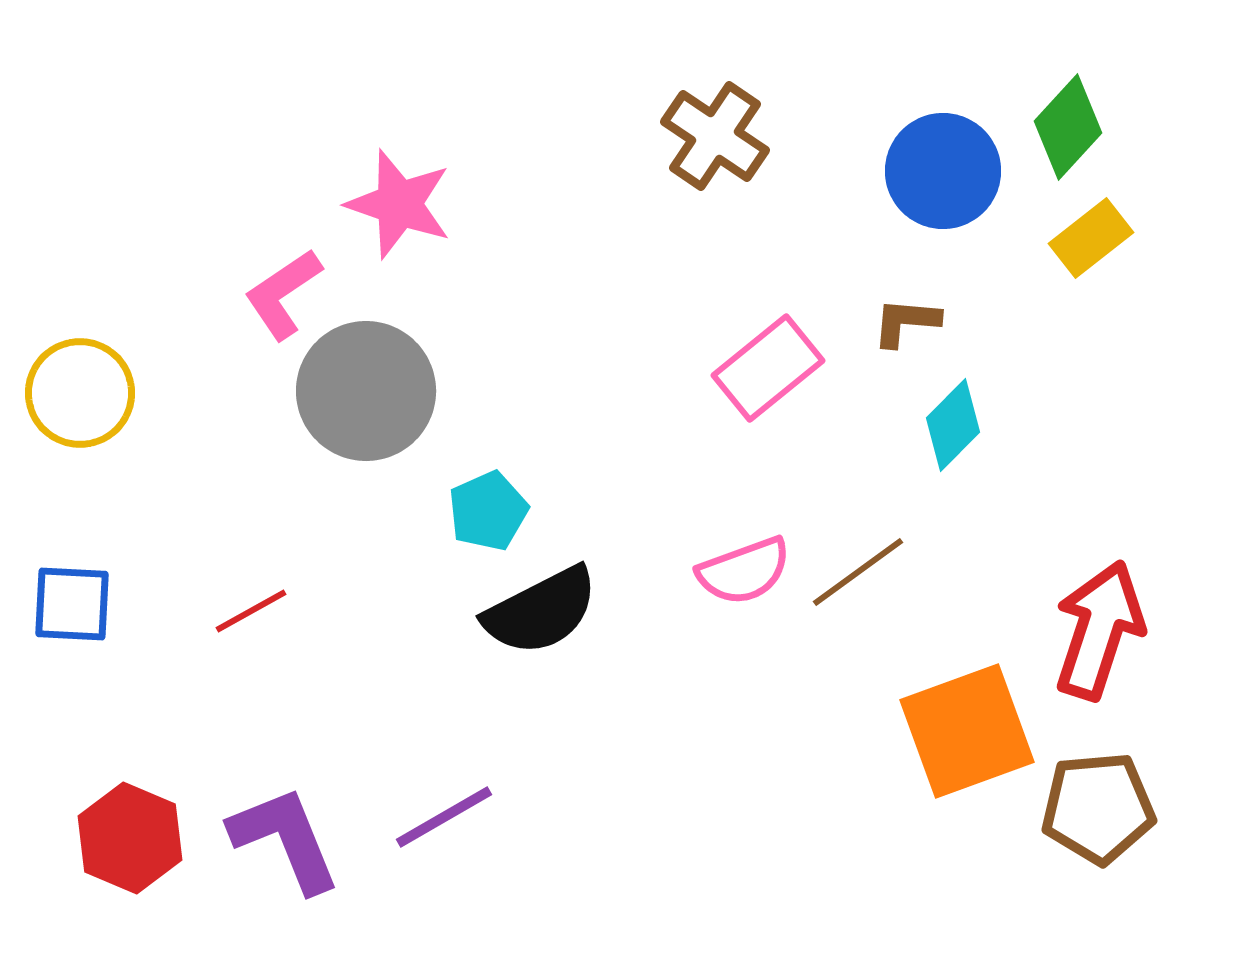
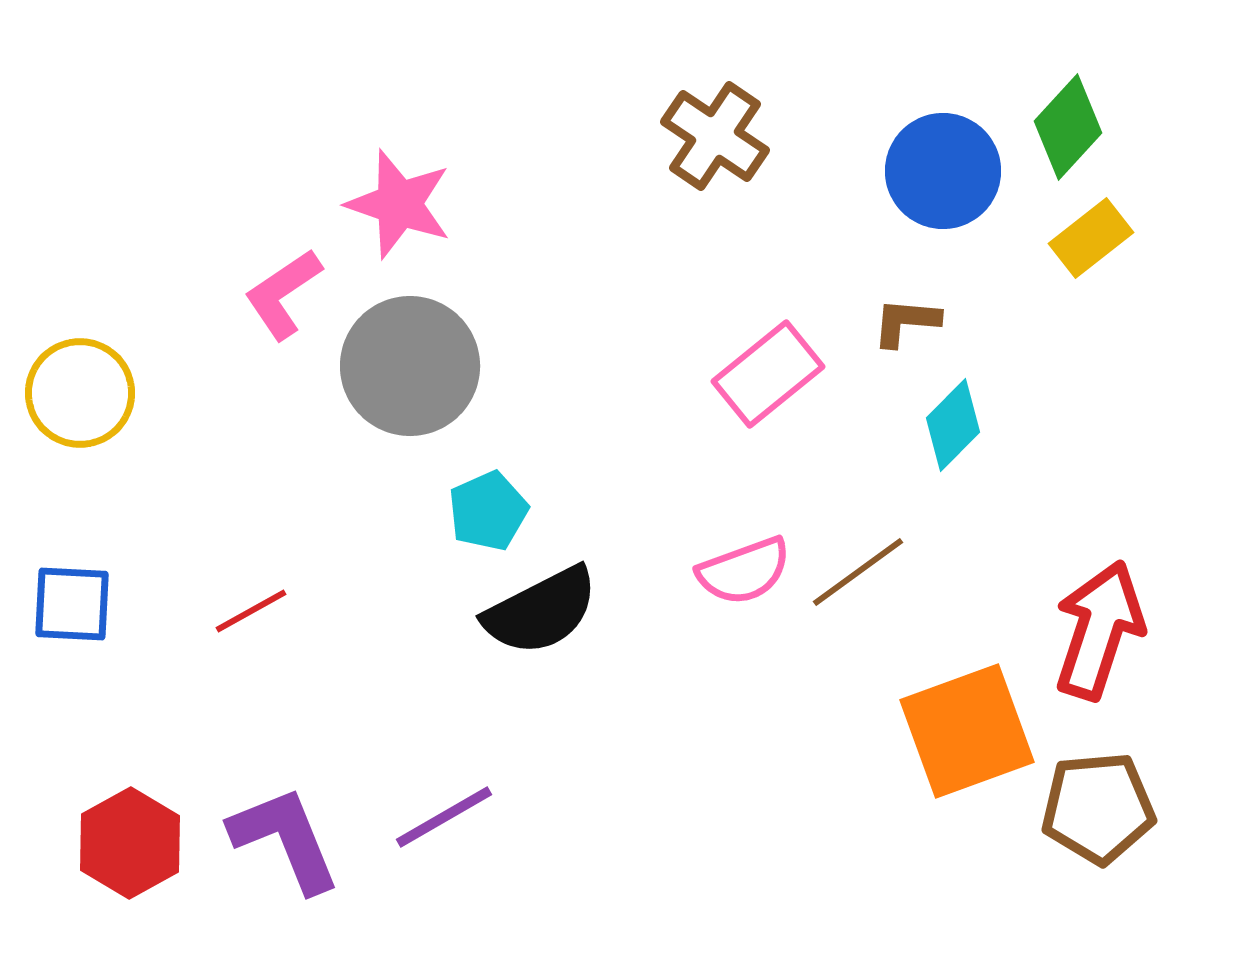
pink rectangle: moved 6 px down
gray circle: moved 44 px right, 25 px up
red hexagon: moved 5 px down; rotated 8 degrees clockwise
